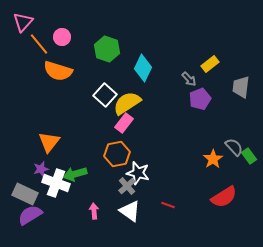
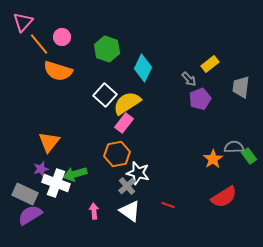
gray semicircle: rotated 48 degrees counterclockwise
